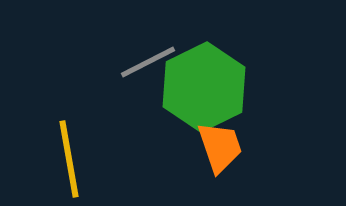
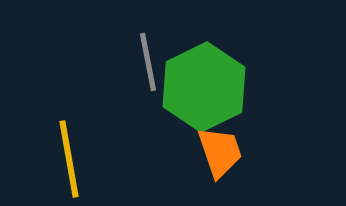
gray line: rotated 74 degrees counterclockwise
orange trapezoid: moved 5 px down
